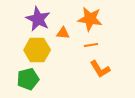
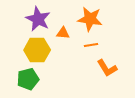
orange L-shape: moved 7 px right, 1 px up
